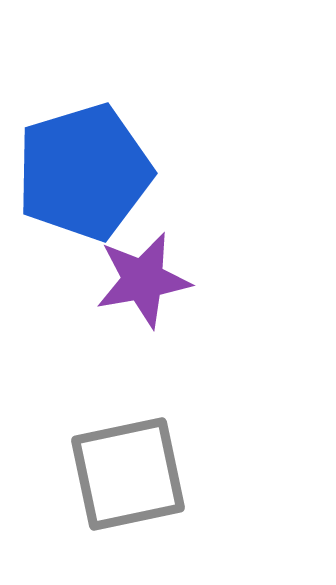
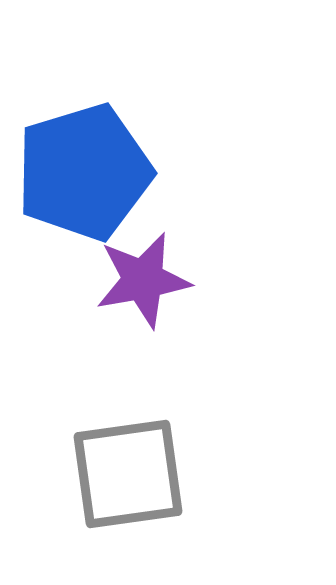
gray square: rotated 4 degrees clockwise
